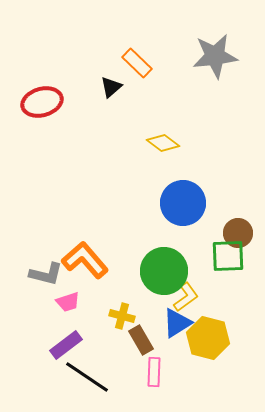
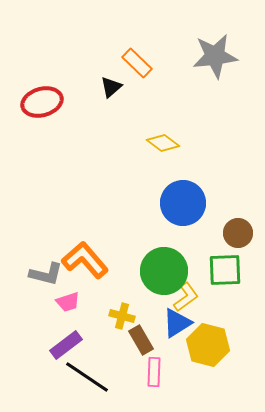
green square: moved 3 px left, 14 px down
yellow hexagon: moved 7 px down
